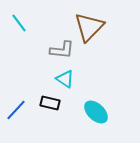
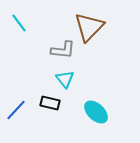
gray L-shape: moved 1 px right
cyan triangle: rotated 18 degrees clockwise
